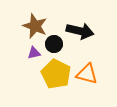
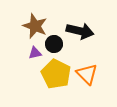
purple triangle: moved 1 px right
orange triangle: rotated 30 degrees clockwise
